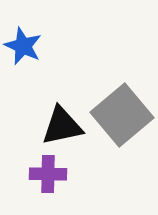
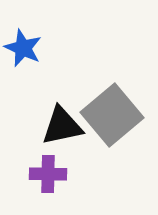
blue star: moved 2 px down
gray square: moved 10 px left
